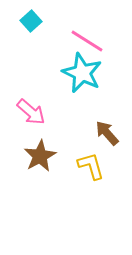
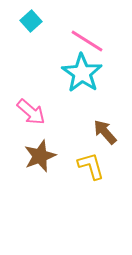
cyan star: rotated 9 degrees clockwise
brown arrow: moved 2 px left, 1 px up
brown star: rotated 8 degrees clockwise
